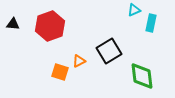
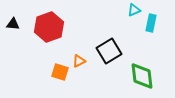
red hexagon: moved 1 px left, 1 px down
